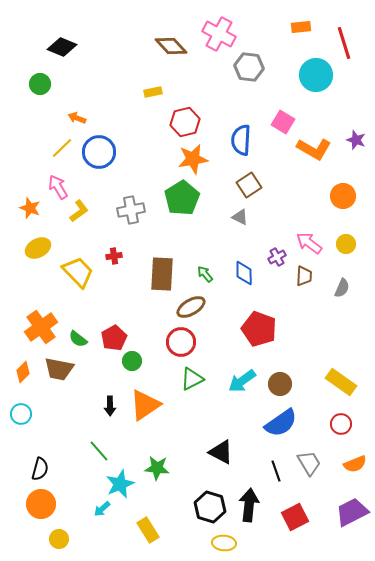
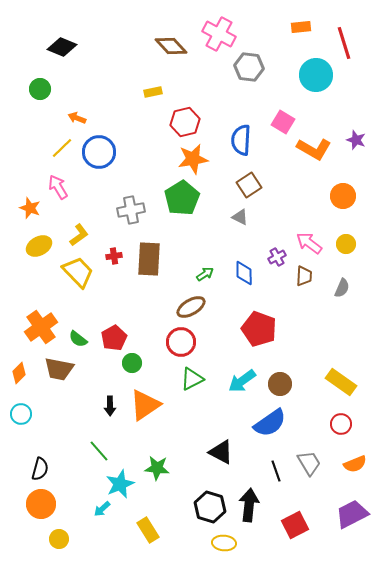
green circle at (40, 84): moved 5 px down
yellow L-shape at (79, 211): moved 24 px down
yellow ellipse at (38, 248): moved 1 px right, 2 px up
brown rectangle at (162, 274): moved 13 px left, 15 px up
green arrow at (205, 274): rotated 96 degrees clockwise
green circle at (132, 361): moved 2 px down
orange diamond at (23, 372): moved 4 px left, 1 px down
blue semicircle at (281, 423): moved 11 px left
purple trapezoid at (352, 512): moved 2 px down
red square at (295, 517): moved 8 px down
